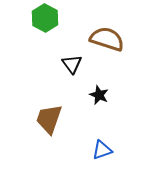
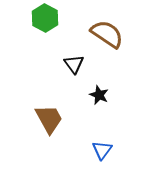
brown semicircle: moved 5 px up; rotated 16 degrees clockwise
black triangle: moved 2 px right
brown trapezoid: rotated 132 degrees clockwise
blue triangle: rotated 35 degrees counterclockwise
